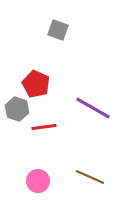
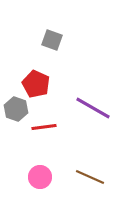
gray square: moved 6 px left, 10 px down
gray hexagon: moved 1 px left
pink circle: moved 2 px right, 4 px up
